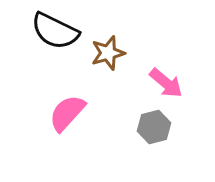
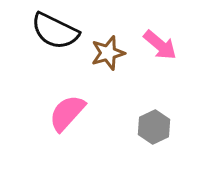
pink arrow: moved 6 px left, 38 px up
gray hexagon: rotated 12 degrees counterclockwise
